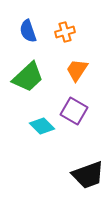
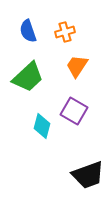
orange trapezoid: moved 4 px up
cyan diamond: rotated 60 degrees clockwise
